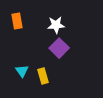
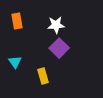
cyan triangle: moved 7 px left, 9 px up
